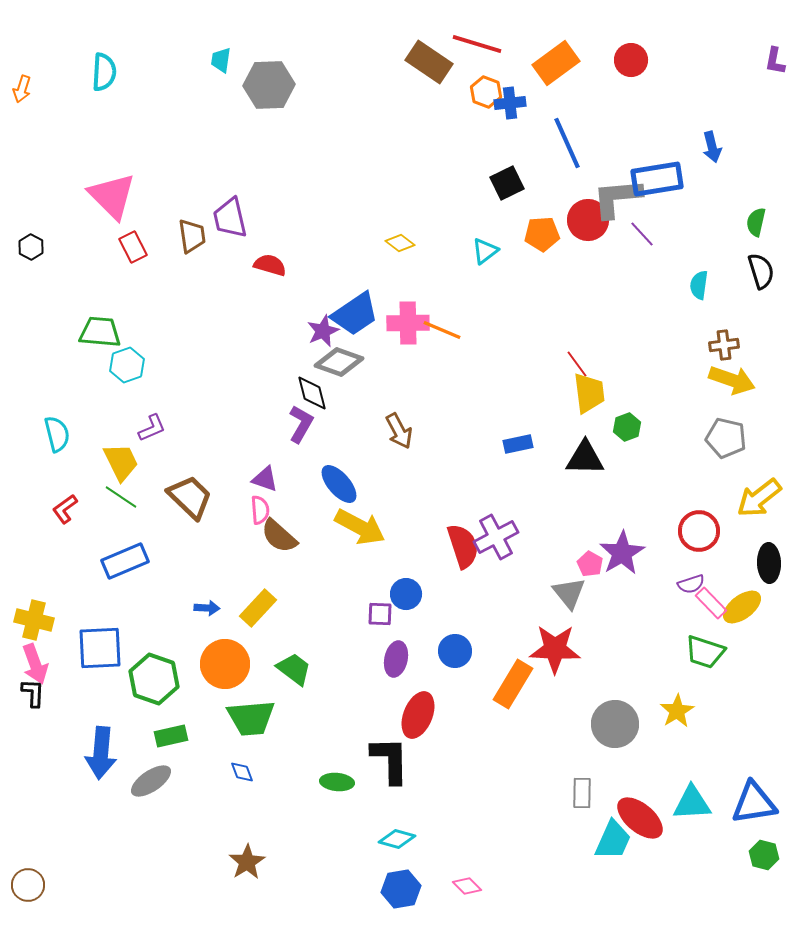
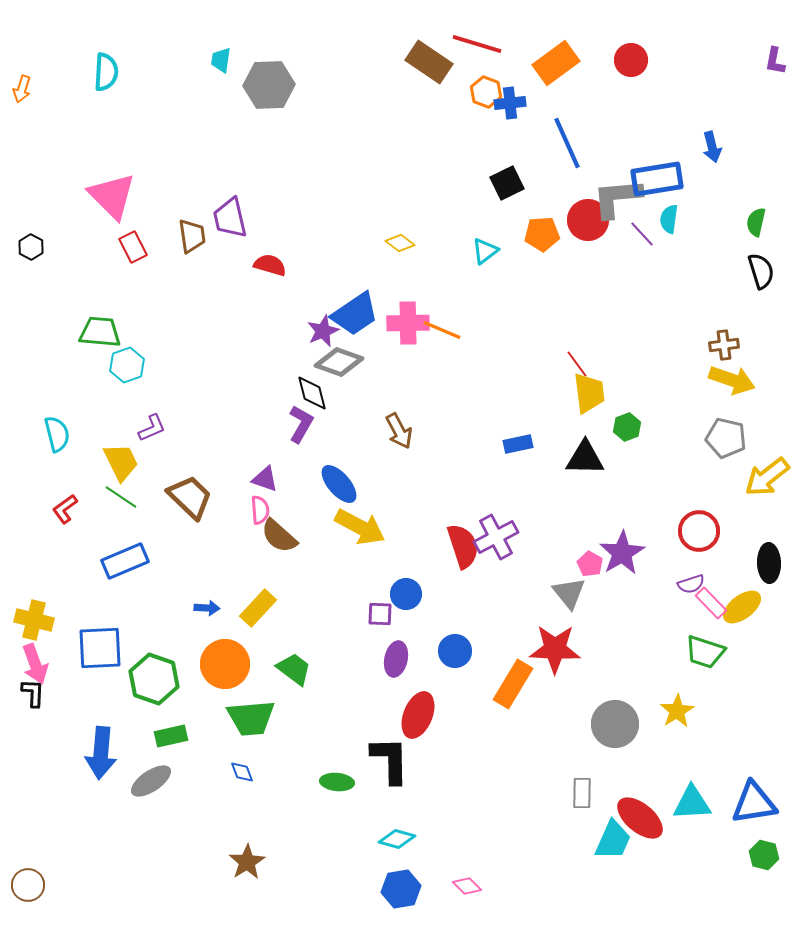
cyan semicircle at (104, 72): moved 2 px right
cyan semicircle at (699, 285): moved 30 px left, 66 px up
yellow arrow at (759, 498): moved 8 px right, 21 px up
